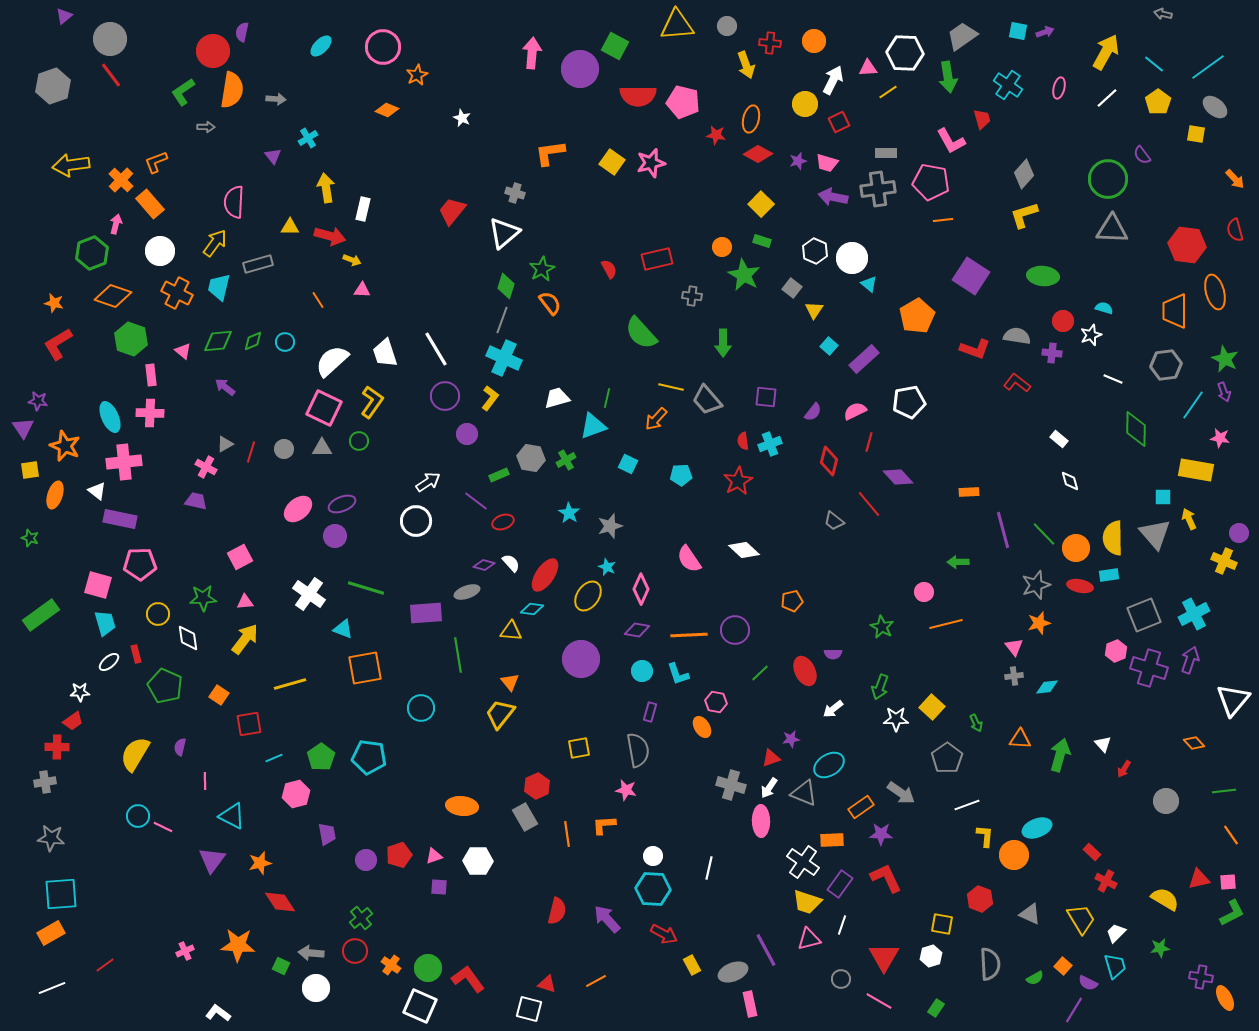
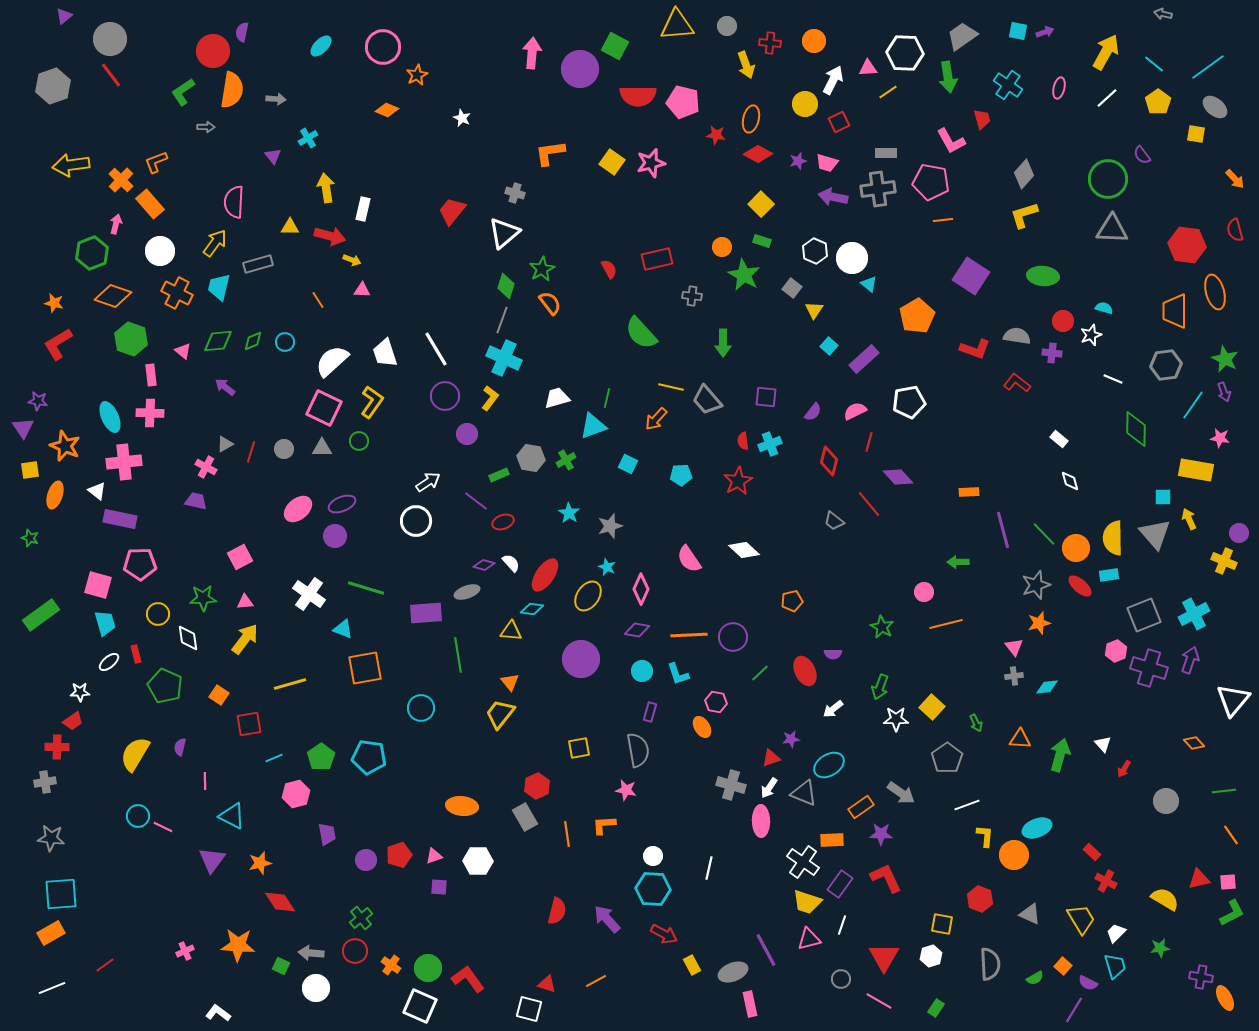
red ellipse at (1080, 586): rotated 30 degrees clockwise
purple circle at (735, 630): moved 2 px left, 7 px down
